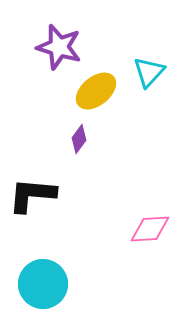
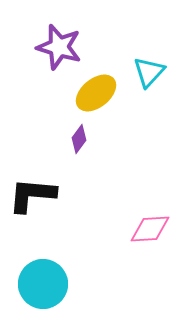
yellow ellipse: moved 2 px down
